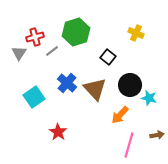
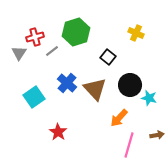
orange arrow: moved 1 px left, 3 px down
